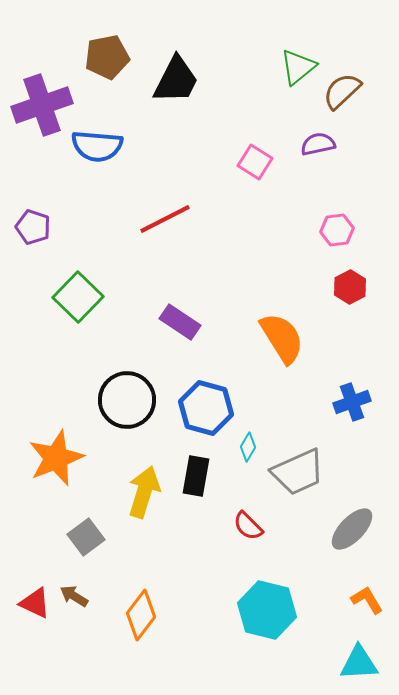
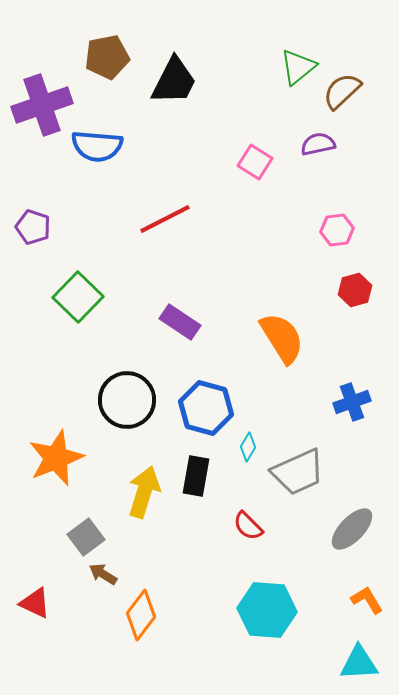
black trapezoid: moved 2 px left, 1 px down
red hexagon: moved 5 px right, 3 px down; rotated 12 degrees clockwise
brown arrow: moved 29 px right, 22 px up
cyan hexagon: rotated 10 degrees counterclockwise
